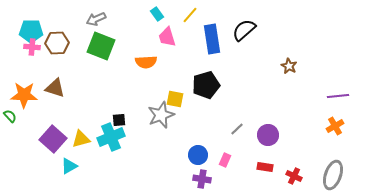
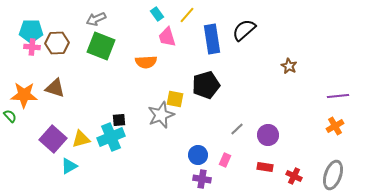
yellow line: moved 3 px left
